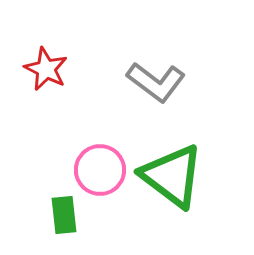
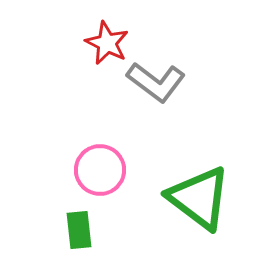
red star: moved 61 px right, 26 px up
green triangle: moved 27 px right, 22 px down
green rectangle: moved 15 px right, 15 px down
